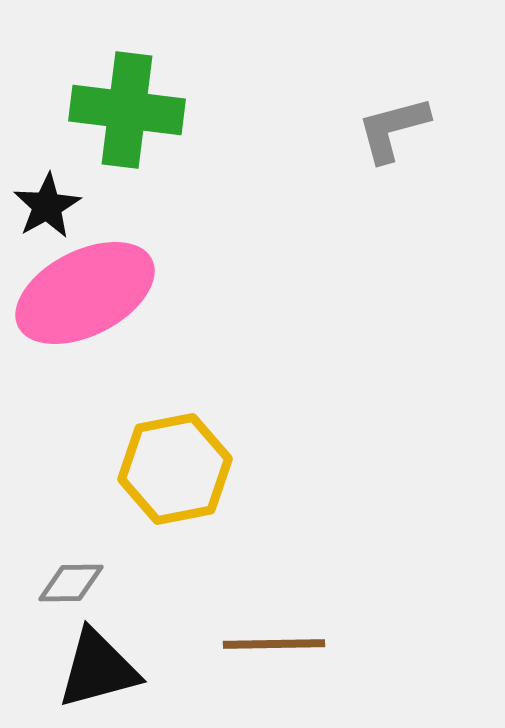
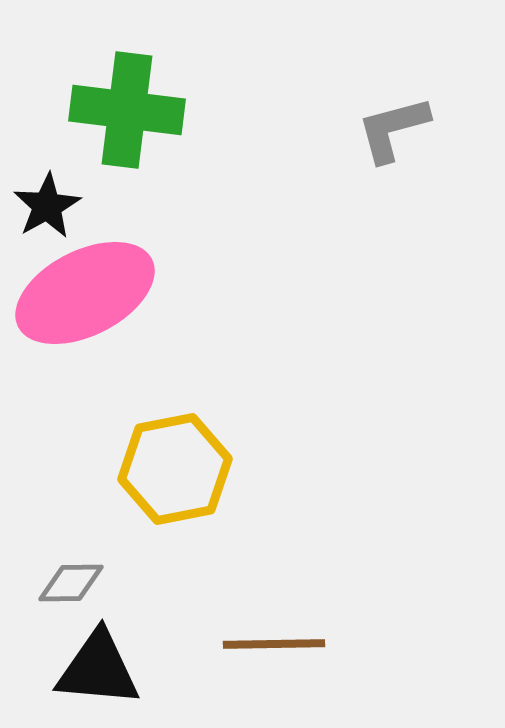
black triangle: rotated 20 degrees clockwise
